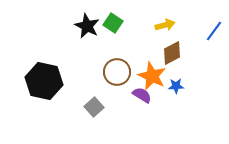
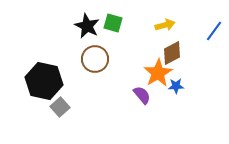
green square: rotated 18 degrees counterclockwise
brown circle: moved 22 px left, 13 px up
orange star: moved 6 px right, 3 px up; rotated 16 degrees clockwise
purple semicircle: rotated 18 degrees clockwise
gray square: moved 34 px left
